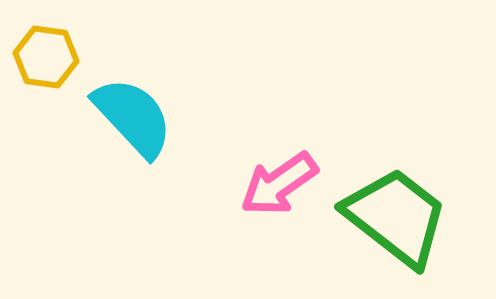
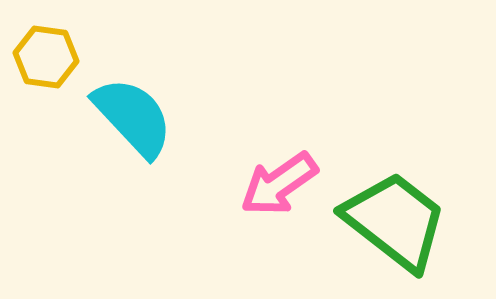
green trapezoid: moved 1 px left, 4 px down
